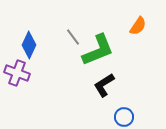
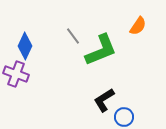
gray line: moved 1 px up
blue diamond: moved 4 px left, 1 px down
green L-shape: moved 3 px right
purple cross: moved 1 px left, 1 px down
black L-shape: moved 15 px down
